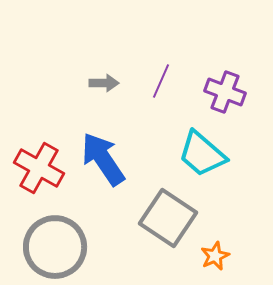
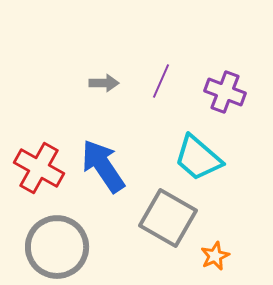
cyan trapezoid: moved 4 px left, 4 px down
blue arrow: moved 7 px down
gray square: rotated 4 degrees counterclockwise
gray circle: moved 2 px right
